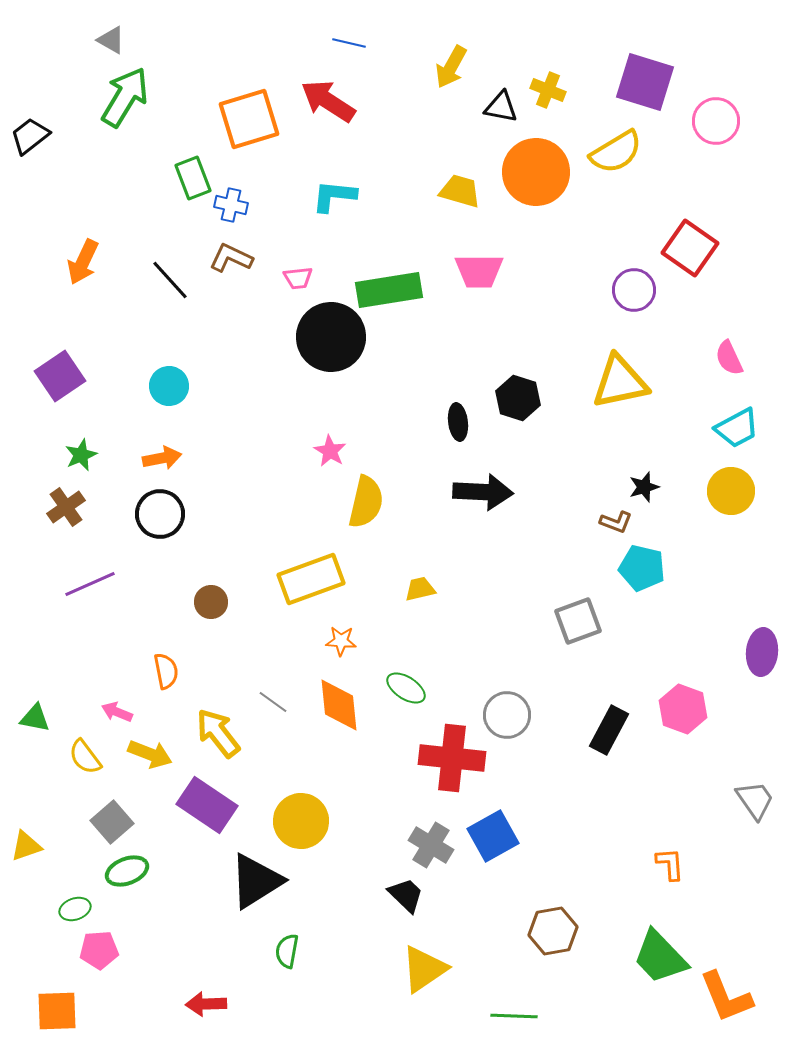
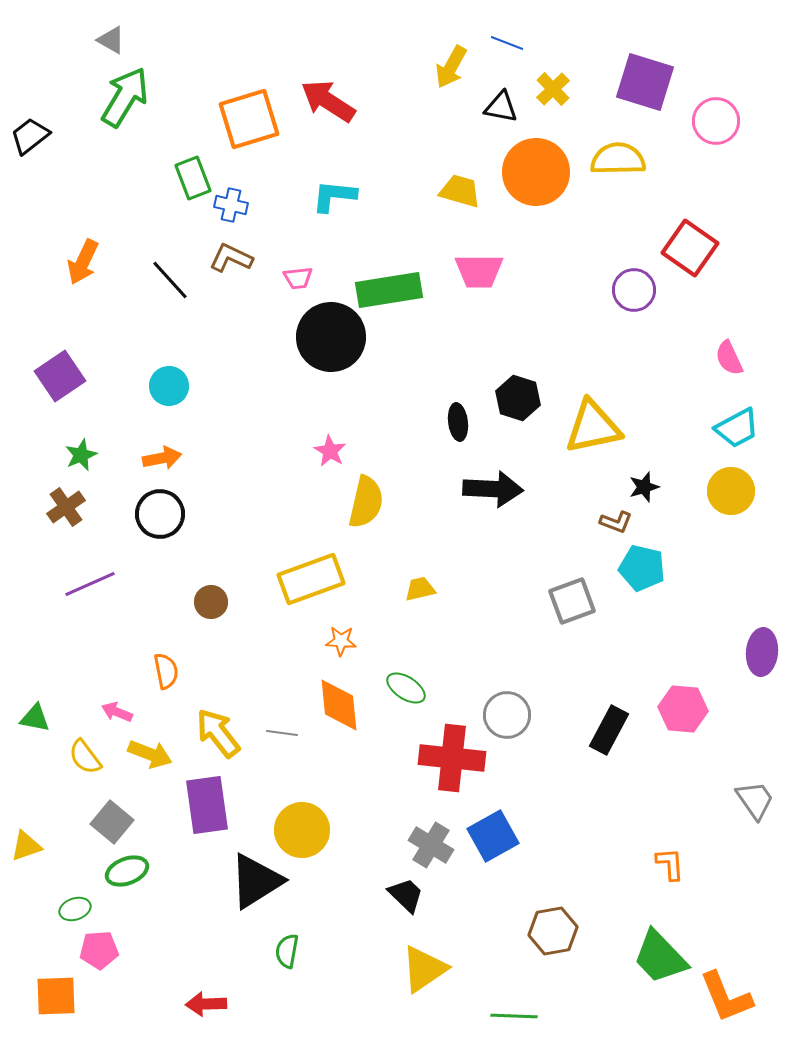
blue line at (349, 43): moved 158 px right; rotated 8 degrees clockwise
yellow cross at (548, 90): moved 5 px right, 1 px up; rotated 24 degrees clockwise
yellow semicircle at (616, 152): moved 2 px right, 7 px down; rotated 150 degrees counterclockwise
yellow triangle at (620, 382): moved 27 px left, 45 px down
black arrow at (483, 492): moved 10 px right, 3 px up
gray square at (578, 621): moved 6 px left, 20 px up
gray line at (273, 702): moved 9 px right, 31 px down; rotated 28 degrees counterclockwise
pink hexagon at (683, 709): rotated 15 degrees counterclockwise
purple rectangle at (207, 805): rotated 48 degrees clockwise
yellow circle at (301, 821): moved 1 px right, 9 px down
gray square at (112, 822): rotated 9 degrees counterclockwise
orange square at (57, 1011): moved 1 px left, 15 px up
